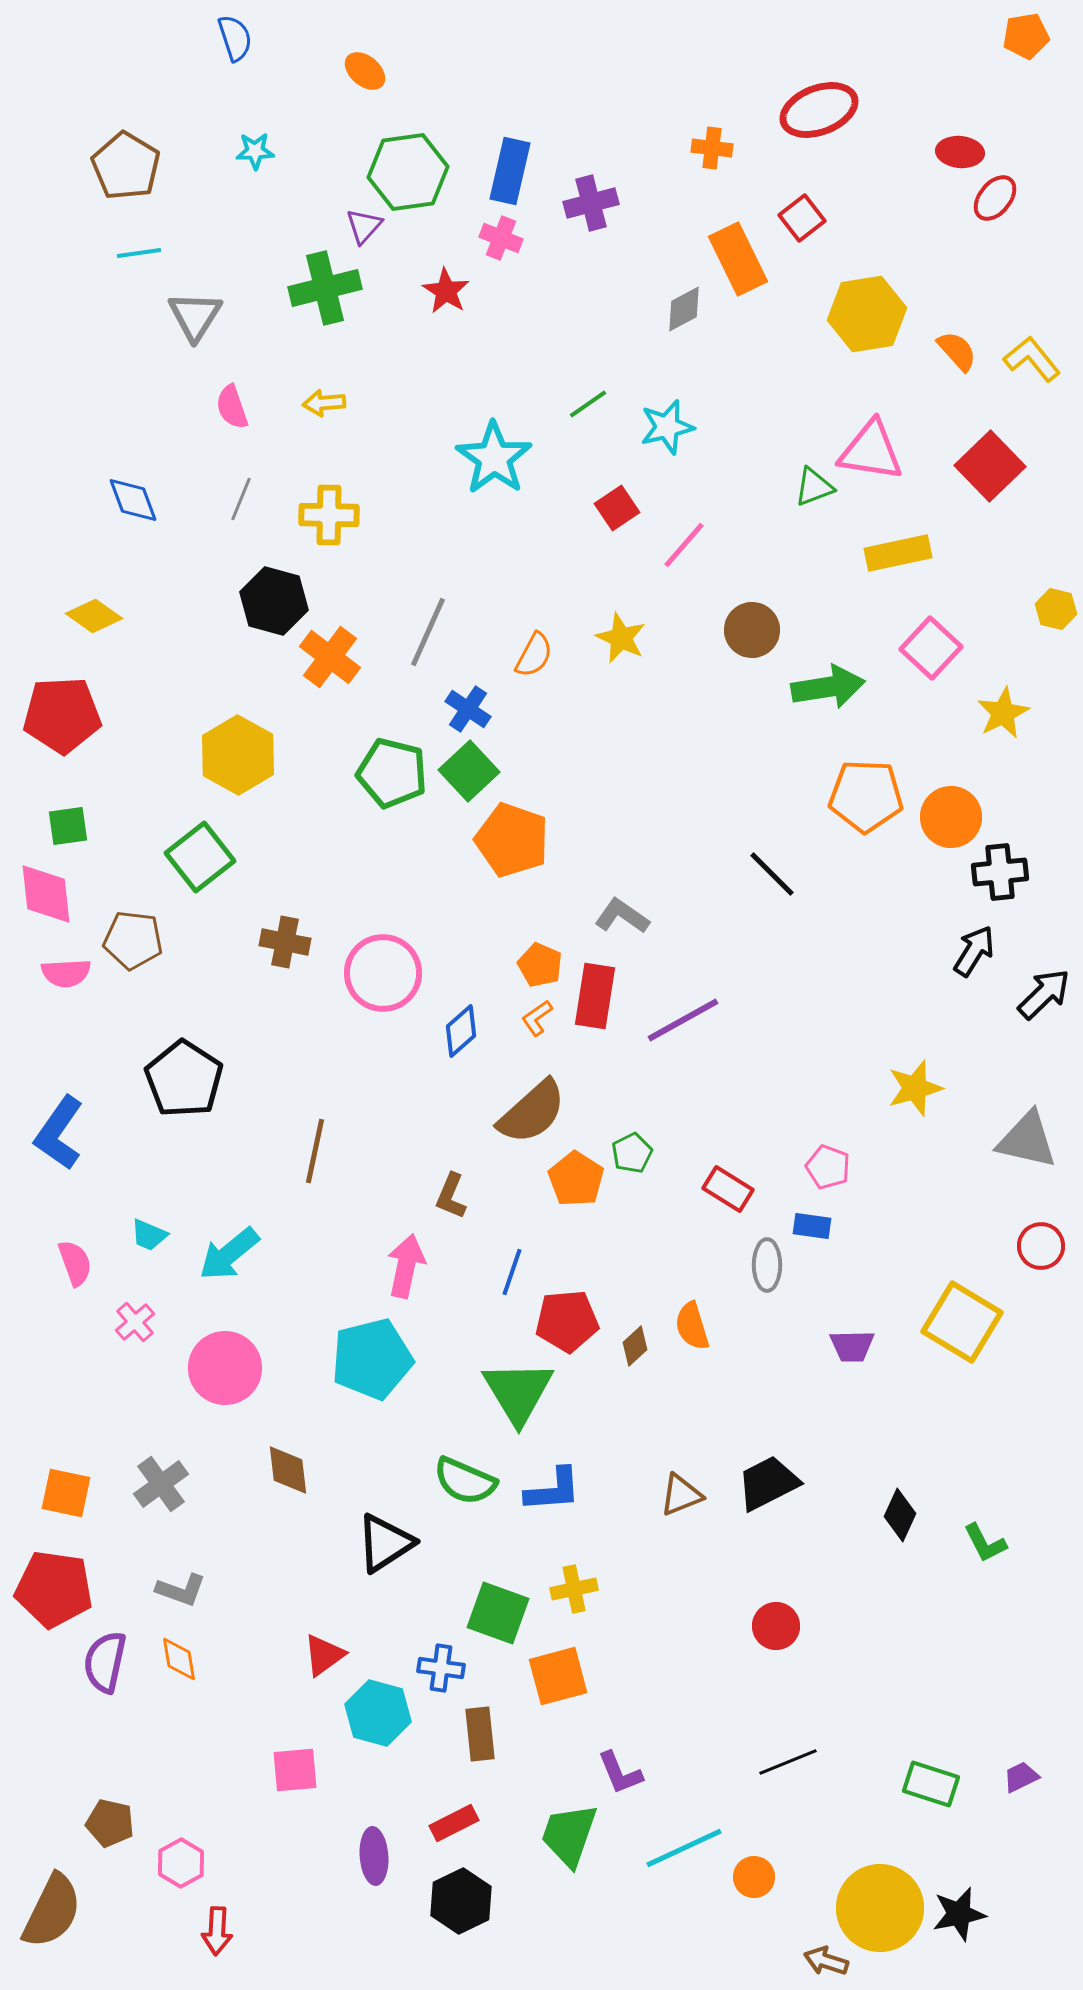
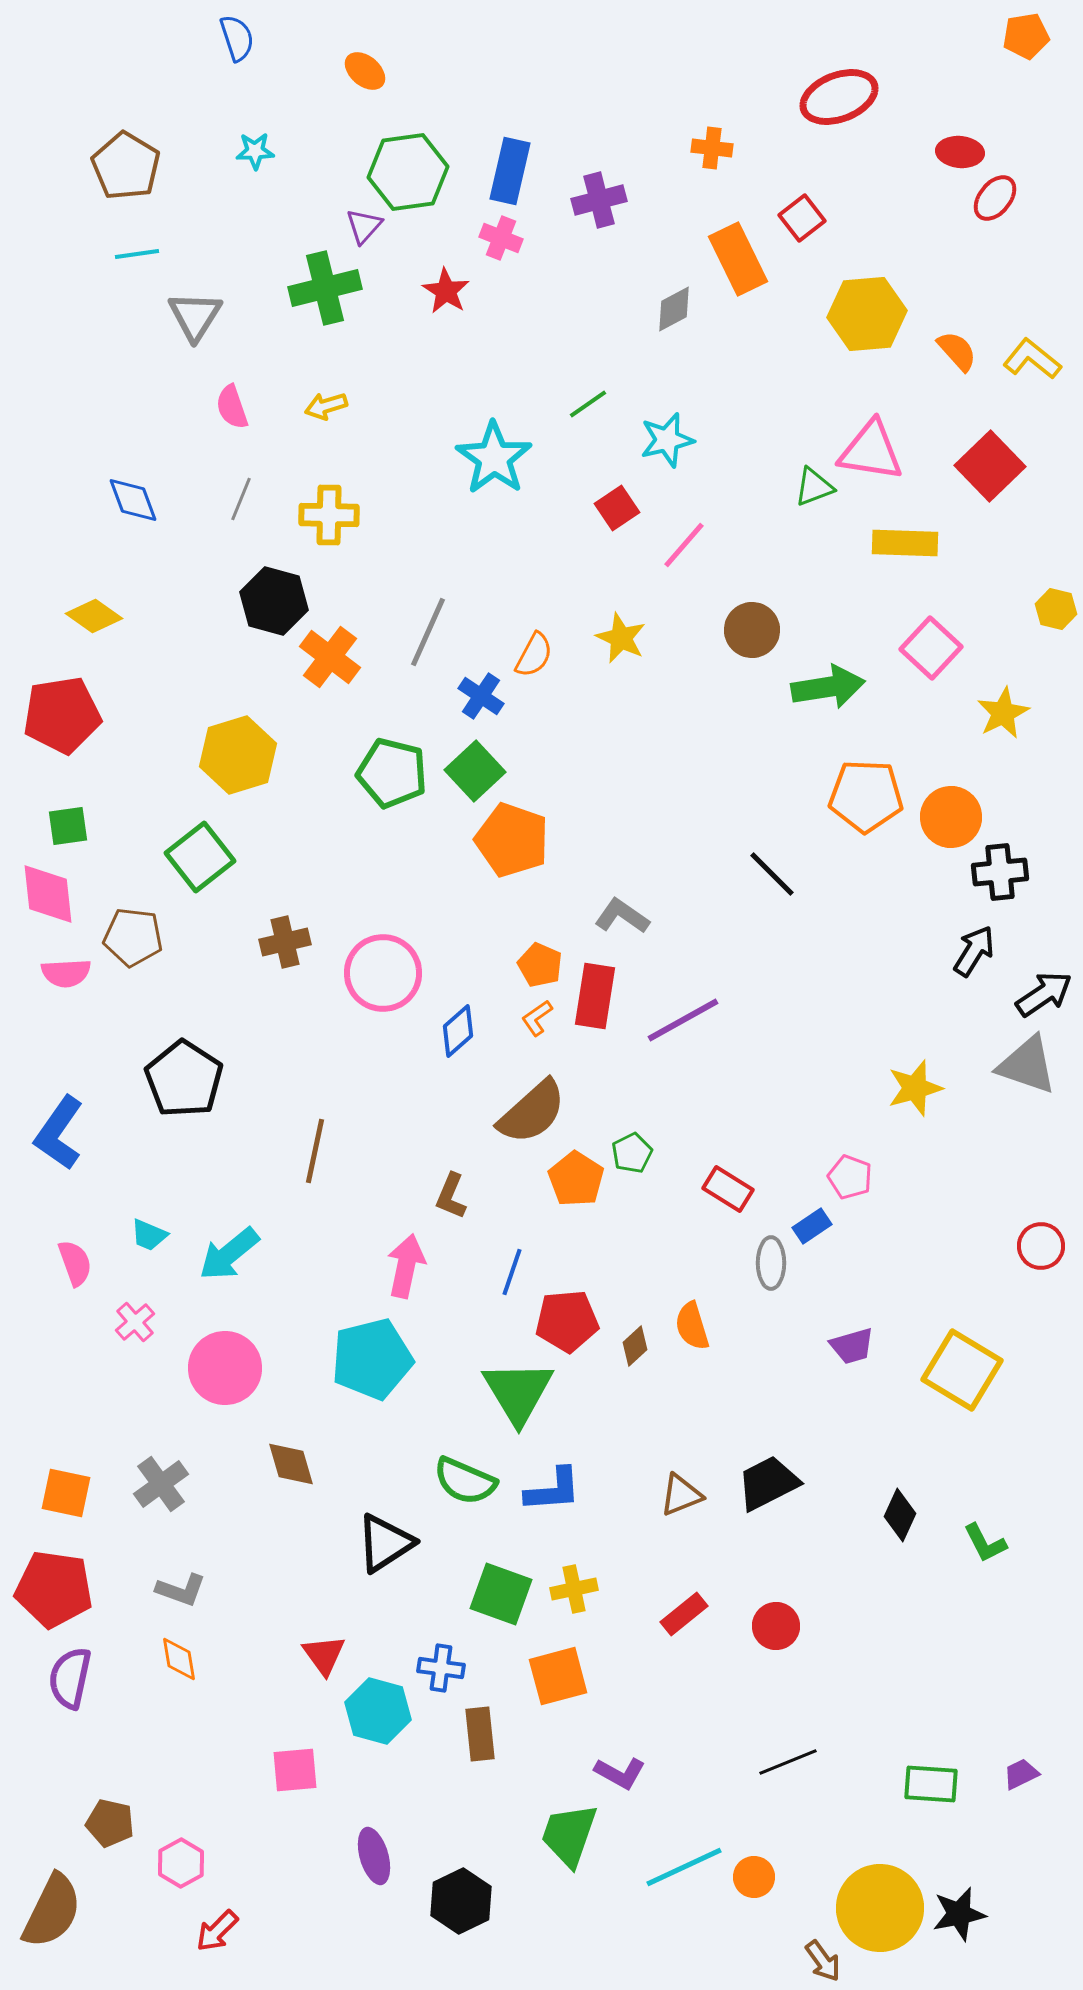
blue semicircle at (235, 38): moved 2 px right
red ellipse at (819, 110): moved 20 px right, 13 px up
purple cross at (591, 203): moved 8 px right, 3 px up
cyan line at (139, 253): moved 2 px left, 1 px down
gray diamond at (684, 309): moved 10 px left
yellow hexagon at (867, 314): rotated 4 degrees clockwise
yellow L-shape at (1032, 359): rotated 12 degrees counterclockwise
yellow arrow at (324, 403): moved 2 px right, 3 px down; rotated 12 degrees counterclockwise
cyan star at (667, 427): moved 13 px down
yellow rectangle at (898, 553): moved 7 px right, 10 px up; rotated 14 degrees clockwise
blue cross at (468, 709): moved 13 px right, 13 px up
red pentagon at (62, 715): rotated 6 degrees counterclockwise
yellow hexagon at (238, 755): rotated 14 degrees clockwise
green square at (469, 771): moved 6 px right
pink diamond at (46, 894): moved 2 px right
brown pentagon at (133, 940): moved 3 px up
brown cross at (285, 942): rotated 24 degrees counterclockwise
black arrow at (1044, 994): rotated 10 degrees clockwise
blue diamond at (461, 1031): moved 3 px left
gray triangle at (1027, 1140): moved 75 px up; rotated 6 degrees clockwise
pink pentagon at (828, 1167): moved 22 px right, 10 px down
blue rectangle at (812, 1226): rotated 42 degrees counterclockwise
gray ellipse at (767, 1265): moved 4 px right, 2 px up
yellow square at (962, 1322): moved 48 px down
purple trapezoid at (852, 1346): rotated 15 degrees counterclockwise
brown diamond at (288, 1470): moved 3 px right, 6 px up; rotated 10 degrees counterclockwise
green square at (498, 1613): moved 3 px right, 19 px up
red triangle at (324, 1655): rotated 30 degrees counterclockwise
purple semicircle at (105, 1662): moved 35 px left, 16 px down
cyan hexagon at (378, 1713): moved 2 px up
purple L-shape at (620, 1773): rotated 39 degrees counterclockwise
purple trapezoid at (1021, 1777): moved 3 px up
green rectangle at (931, 1784): rotated 14 degrees counterclockwise
red rectangle at (454, 1823): moved 230 px right, 209 px up; rotated 12 degrees counterclockwise
cyan line at (684, 1848): moved 19 px down
purple ellipse at (374, 1856): rotated 12 degrees counterclockwise
red arrow at (217, 1931): rotated 42 degrees clockwise
brown arrow at (826, 1961): moved 3 px left; rotated 144 degrees counterclockwise
